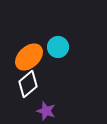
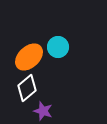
white diamond: moved 1 px left, 4 px down
purple star: moved 3 px left
